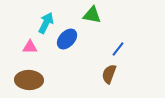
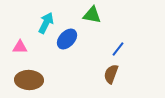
pink triangle: moved 10 px left
brown semicircle: moved 2 px right
